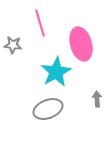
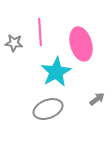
pink line: moved 9 px down; rotated 12 degrees clockwise
gray star: moved 1 px right, 2 px up
gray arrow: rotated 56 degrees clockwise
